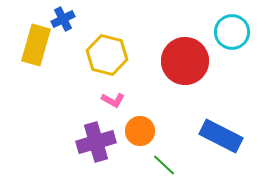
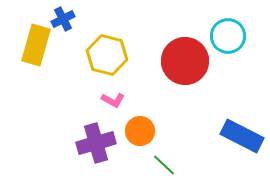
cyan circle: moved 4 px left, 4 px down
blue rectangle: moved 21 px right
purple cross: moved 1 px down
